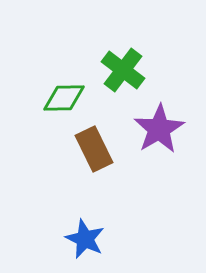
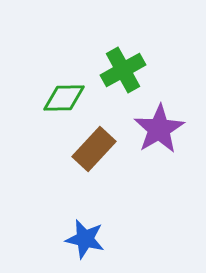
green cross: rotated 24 degrees clockwise
brown rectangle: rotated 69 degrees clockwise
blue star: rotated 12 degrees counterclockwise
